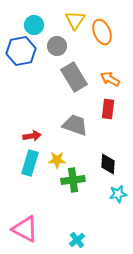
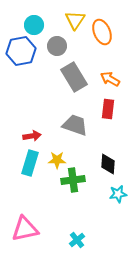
pink triangle: rotated 40 degrees counterclockwise
